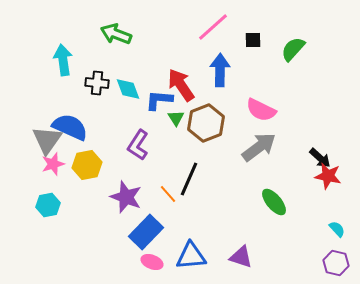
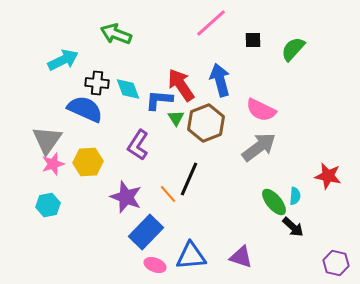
pink line: moved 2 px left, 4 px up
cyan arrow: rotated 72 degrees clockwise
blue arrow: moved 10 px down; rotated 16 degrees counterclockwise
blue semicircle: moved 15 px right, 18 px up
black arrow: moved 27 px left, 69 px down
yellow hexagon: moved 1 px right, 3 px up; rotated 8 degrees clockwise
cyan semicircle: moved 42 px left, 33 px up; rotated 48 degrees clockwise
pink ellipse: moved 3 px right, 3 px down
